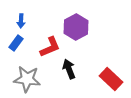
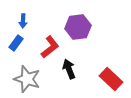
blue arrow: moved 2 px right
purple hexagon: moved 2 px right; rotated 20 degrees clockwise
red L-shape: rotated 15 degrees counterclockwise
gray star: rotated 12 degrees clockwise
